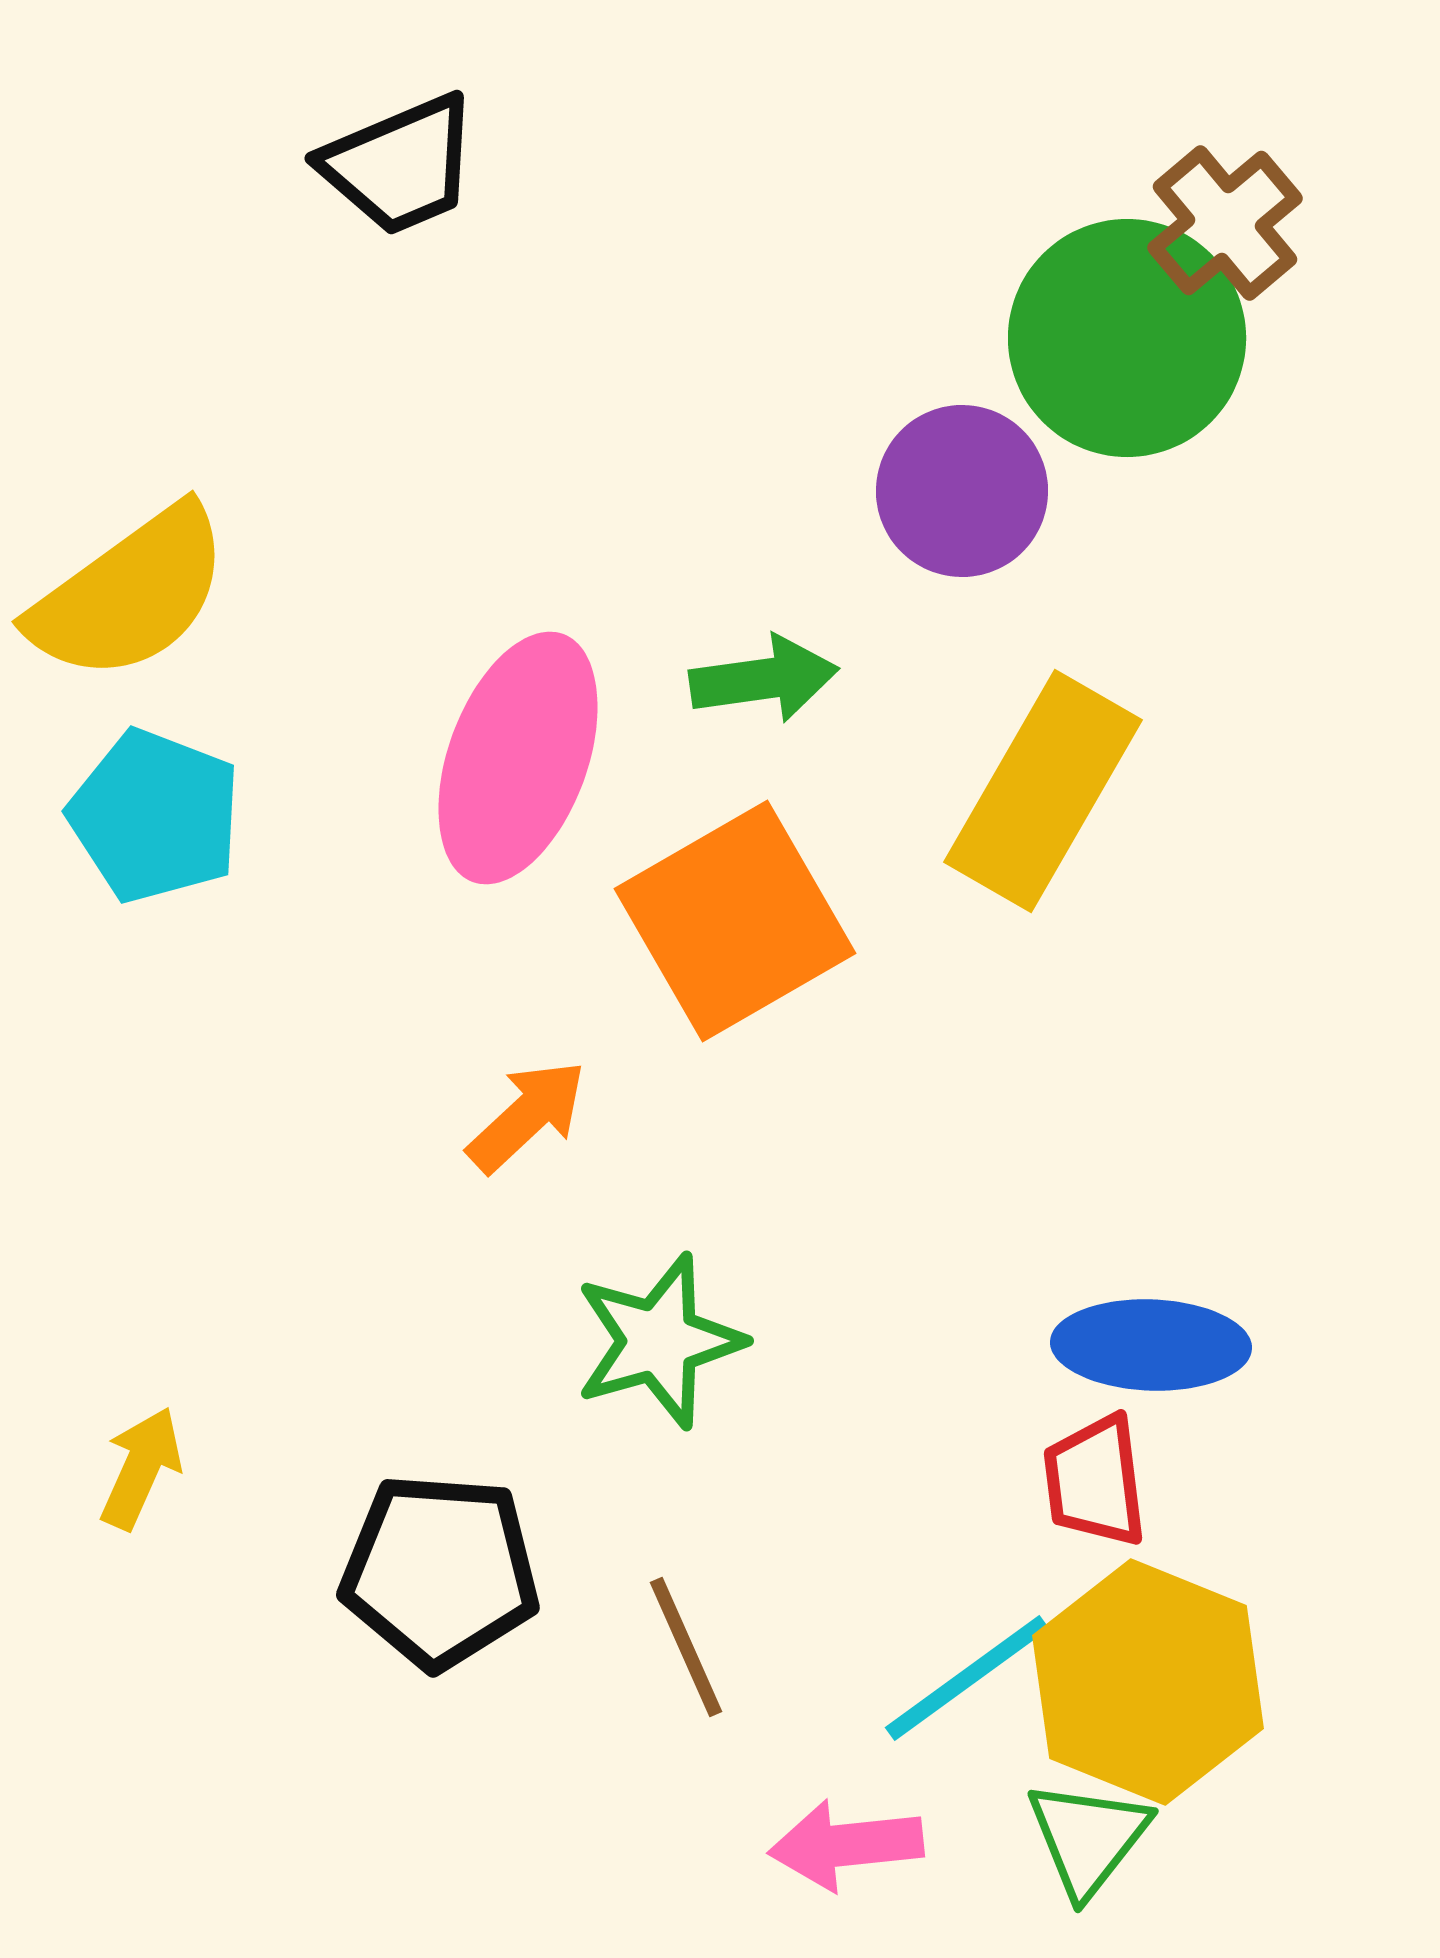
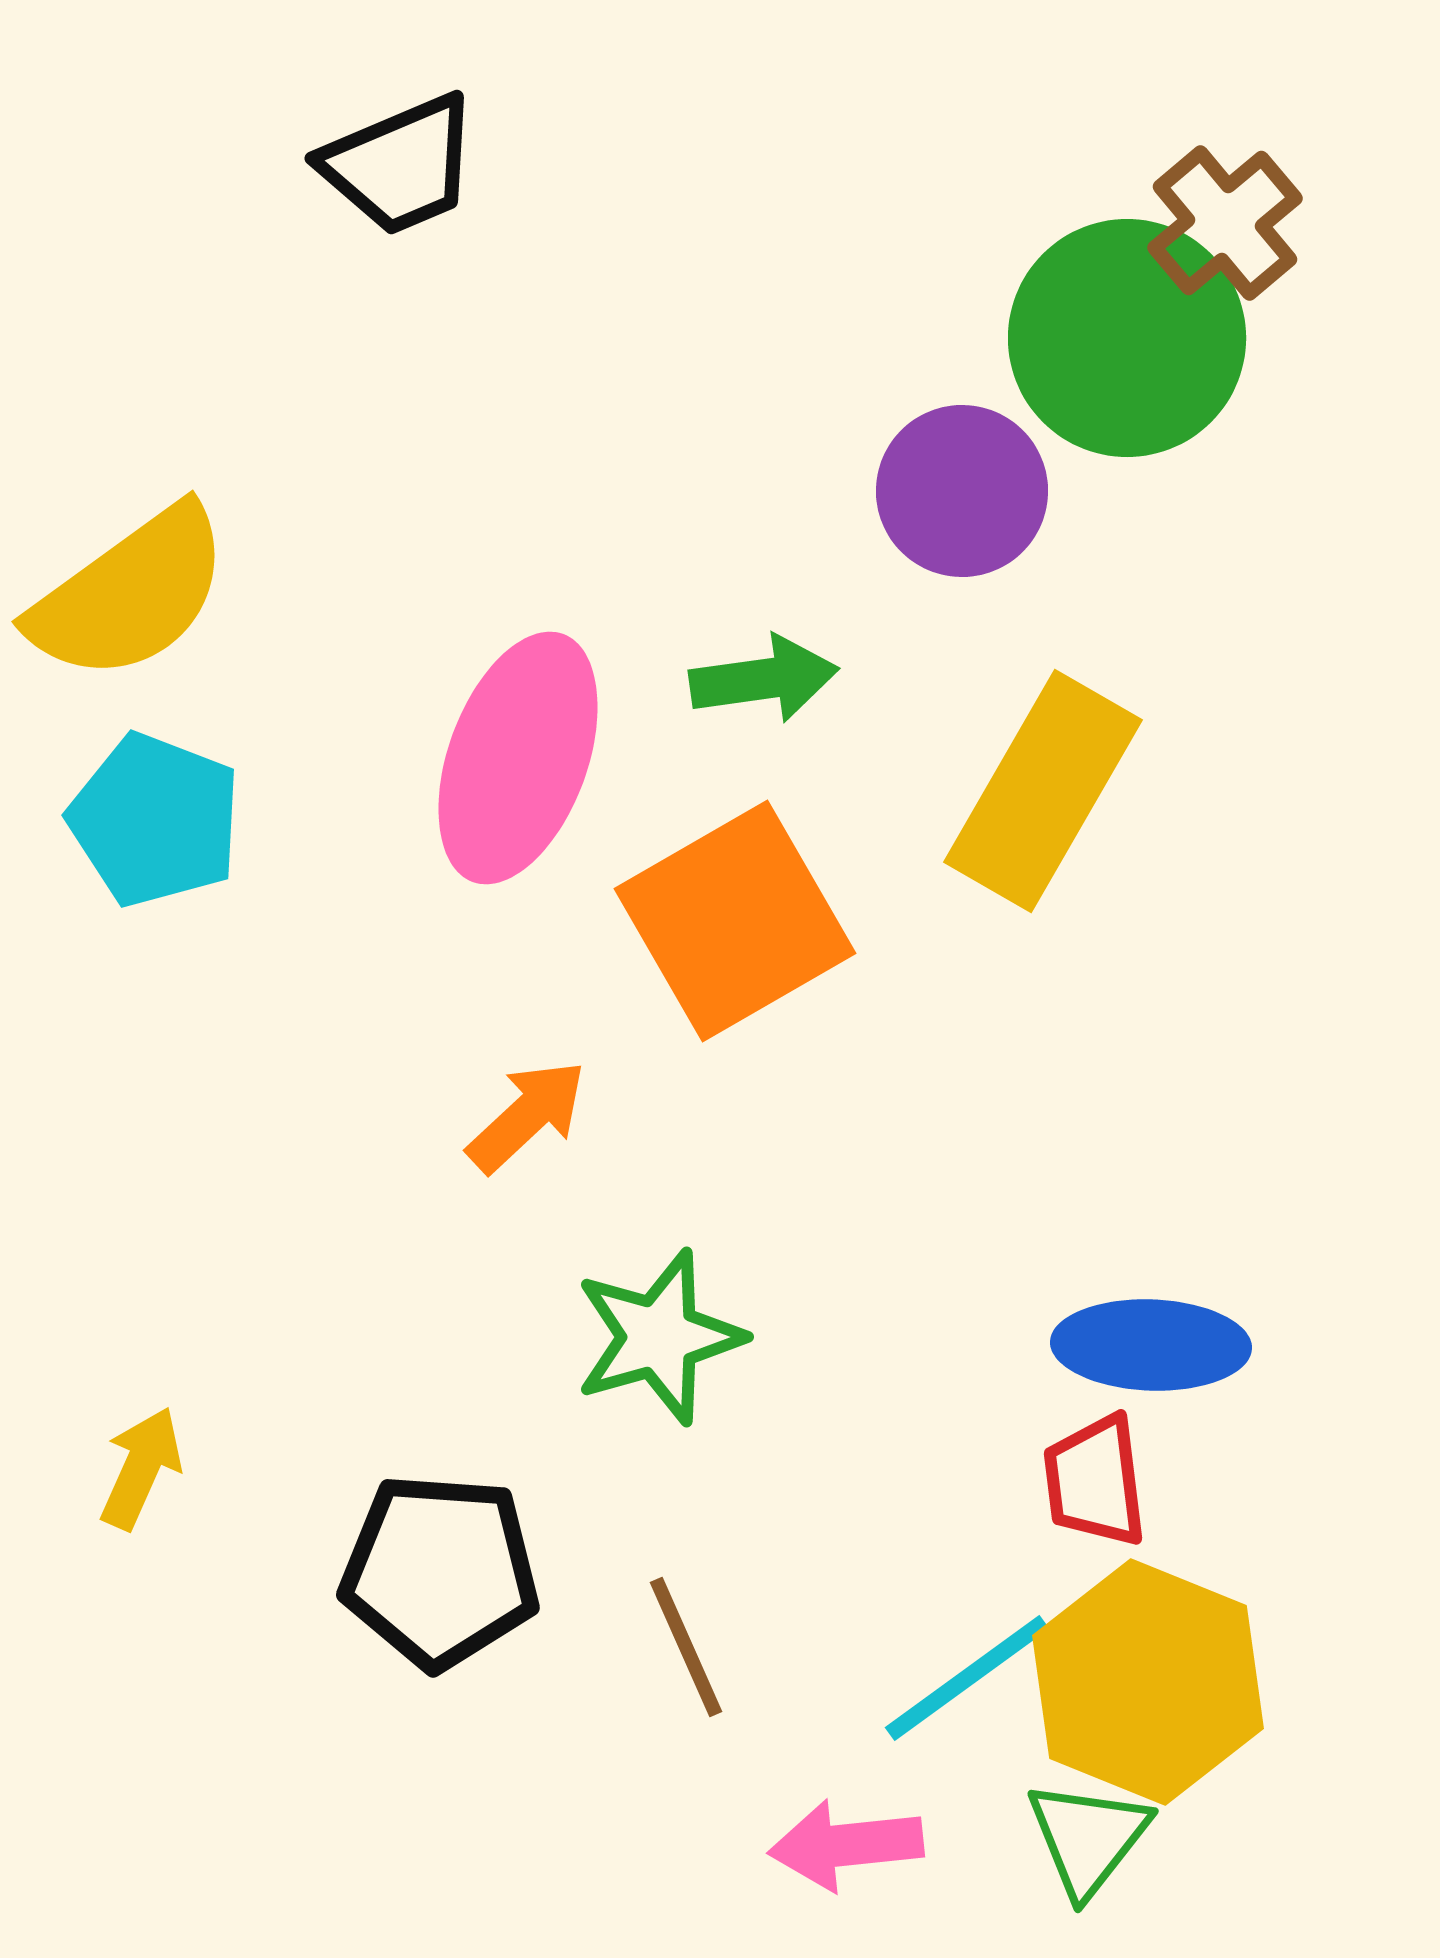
cyan pentagon: moved 4 px down
green star: moved 4 px up
